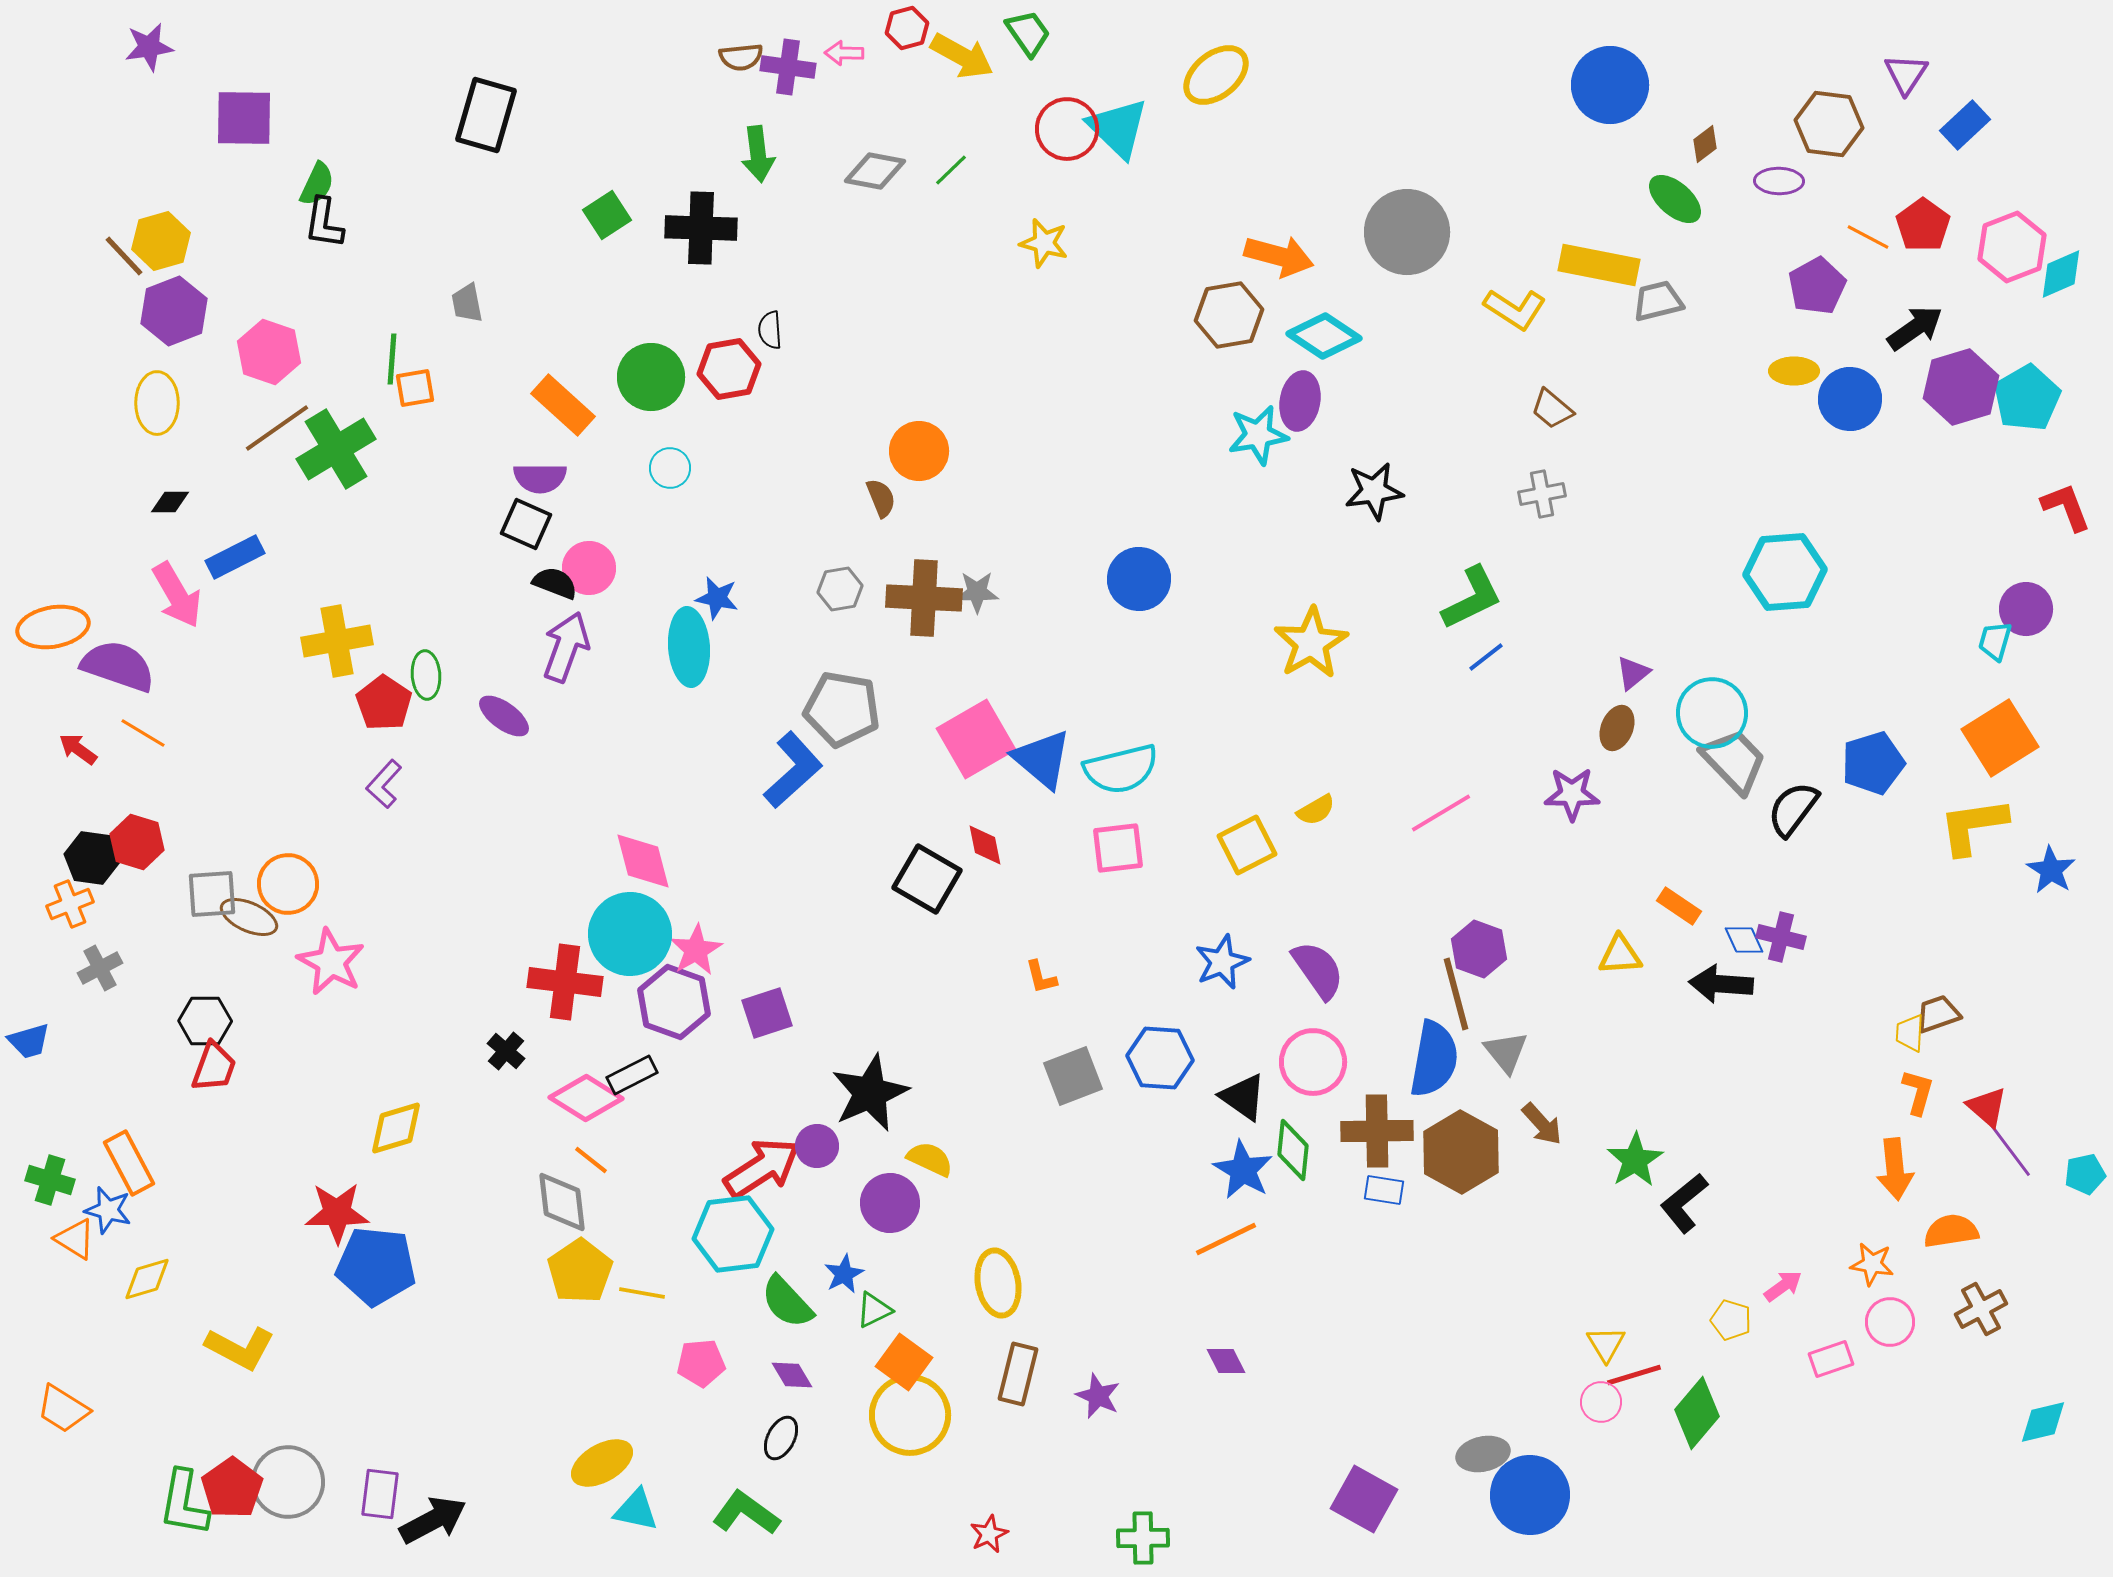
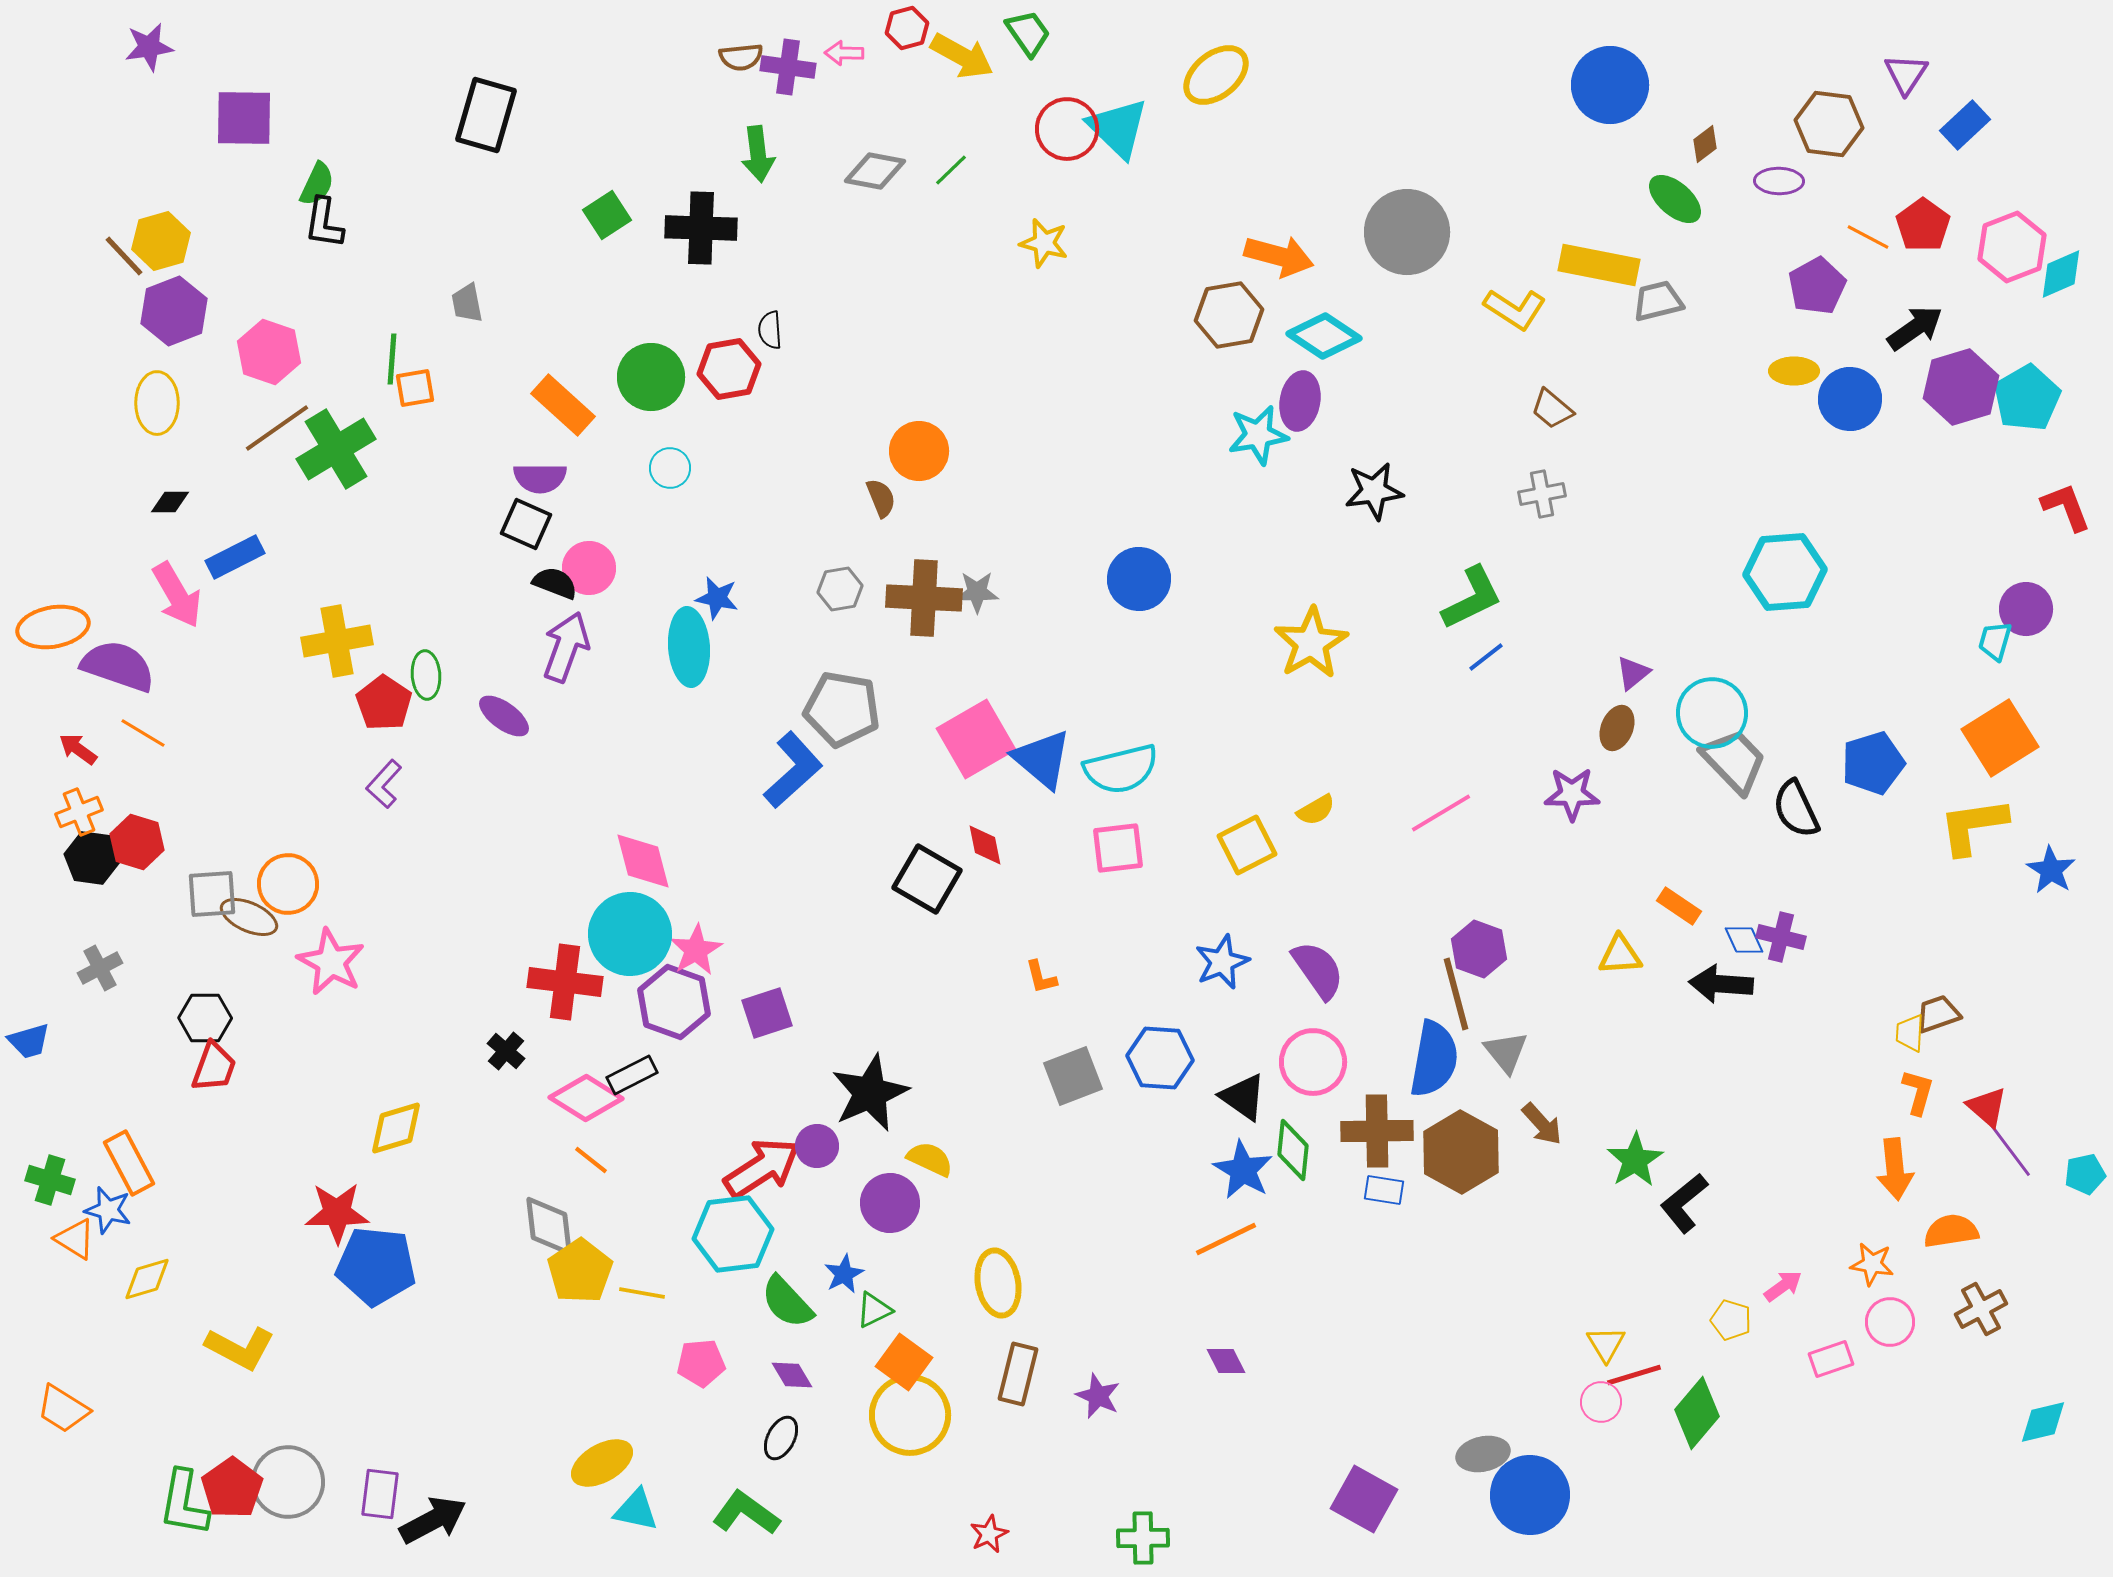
black semicircle at (1793, 809): moved 3 px right; rotated 62 degrees counterclockwise
orange cross at (70, 904): moved 9 px right, 92 px up
black hexagon at (205, 1021): moved 3 px up
gray diamond at (562, 1202): moved 13 px left, 24 px down
